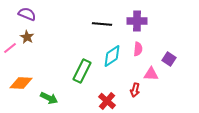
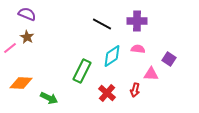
black line: rotated 24 degrees clockwise
pink semicircle: rotated 88 degrees counterclockwise
red cross: moved 8 px up
